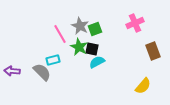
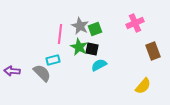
pink line: rotated 36 degrees clockwise
cyan semicircle: moved 2 px right, 3 px down
gray semicircle: moved 1 px down
